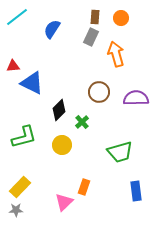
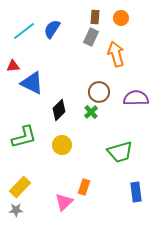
cyan line: moved 7 px right, 14 px down
green cross: moved 9 px right, 10 px up
blue rectangle: moved 1 px down
